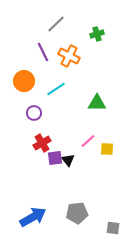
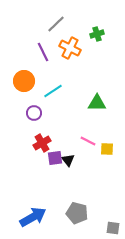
orange cross: moved 1 px right, 8 px up
cyan line: moved 3 px left, 2 px down
pink line: rotated 70 degrees clockwise
gray pentagon: rotated 20 degrees clockwise
